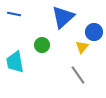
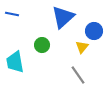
blue line: moved 2 px left
blue circle: moved 1 px up
